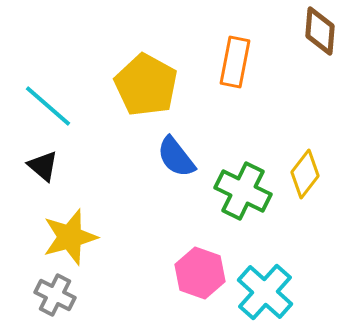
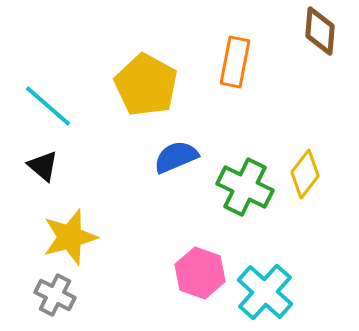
blue semicircle: rotated 105 degrees clockwise
green cross: moved 2 px right, 4 px up
